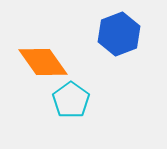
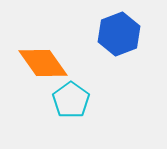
orange diamond: moved 1 px down
